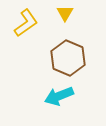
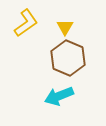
yellow triangle: moved 14 px down
